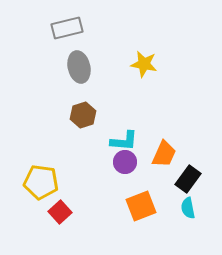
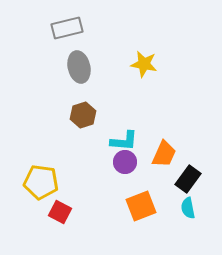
red square: rotated 20 degrees counterclockwise
